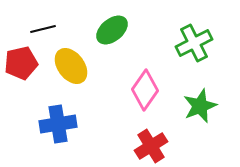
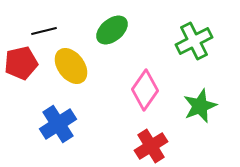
black line: moved 1 px right, 2 px down
green cross: moved 2 px up
blue cross: rotated 24 degrees counterclockwise
